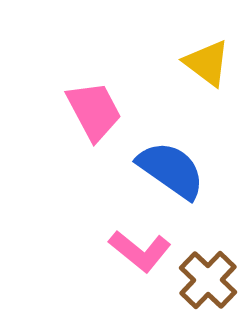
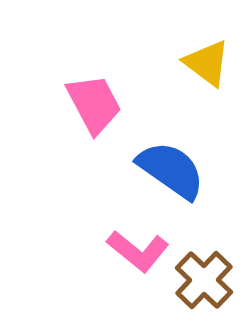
pink trapezoid: moved 7 px up
pink L-shape: moved 2 px left
brown cross: moved 4 px left
